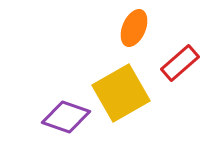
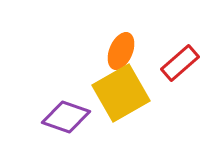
orange ellipse: moved 13 px left, 23 px down
